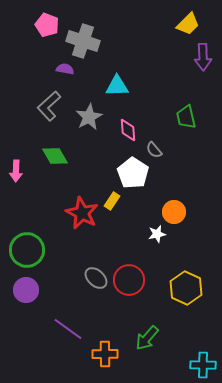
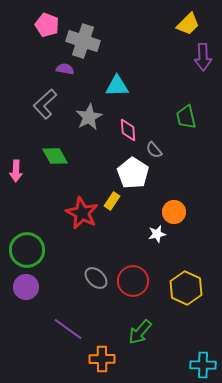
gray L-shape: moved 4 px left, 2 px up
red circle: moved 4 px right, 1 px down
purple circle: moved 3 px up
green arrow: moved 7 px left, 6 px up
orange cross: moved 3 px left, 5 px down
